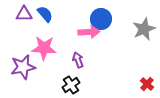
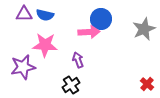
blue semicircle: moved 1 px down; rotated 144 degrees clockwise
pink star: moved 1 px right, 3 px up
